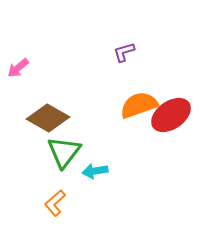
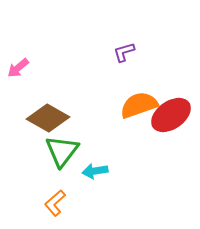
green triangle: moved 2 px left, 1 px up
